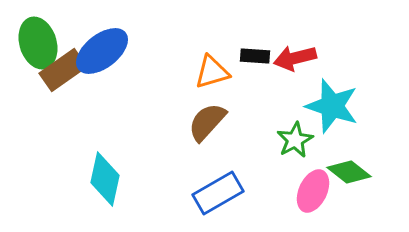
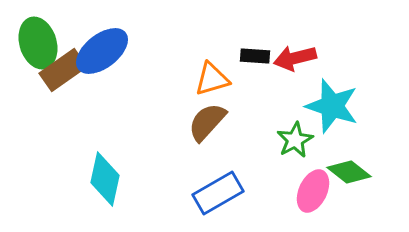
orange triangle: moved 7 px down
